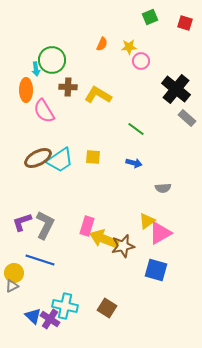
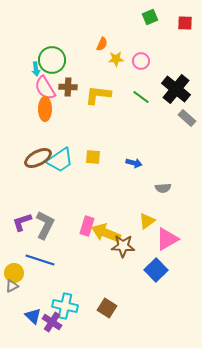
red square: rotated 14 degrees counterclockwise
yellow star: moved 13 px left, 12 px down
orange ellipse: moved 19 px right, 19 px down
yellow L-shape: rotated 24 degrees counterclockwise
pink semicircle: moved 1 px right, 23 px up
green line: moved 5 px right, 32 px up
pink triangle: moved 7 px right, 6 px down
yellow arrow: moved 2 px right, 6 px up
brown star: rotated 15 degrees clockwise
blue square: rotated 30 degrees clockwise
purple cross: moved 2 px right, 3 px down
